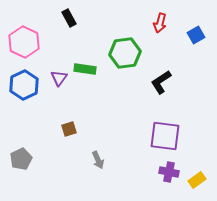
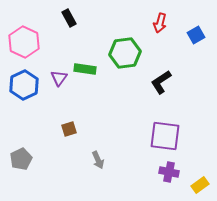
yellow rectangle: moved 3 px right, 5 px down
